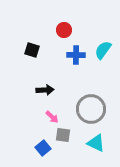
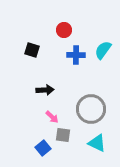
cyan triangle: moved 1 px right
